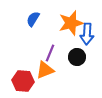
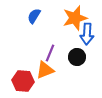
blue semicircle: moved 1 px right, 3 px up
orange star: moved 4 px right, 5 px up
